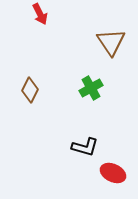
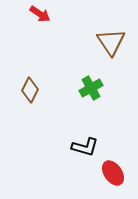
red arrow: rotated 30 degrees counterclockwise
red ellipse: rotated 30 degrees clockwise
